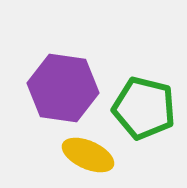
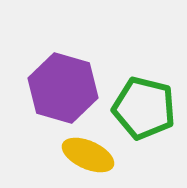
purple hexagon: rotated 8 degrees clockwise
